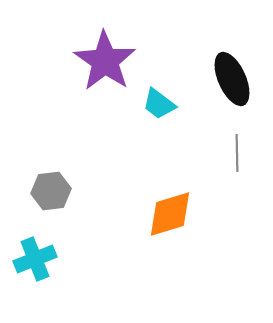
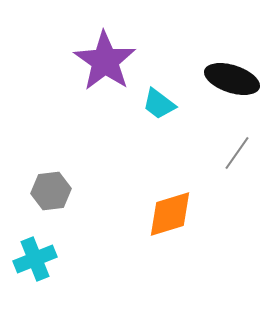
black ellipse: rotated 48 degrees counterclockwise
gray line: rotated 36 degrees clockwise
